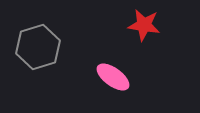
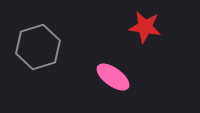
red star: moved 1 px right, 2 px down
